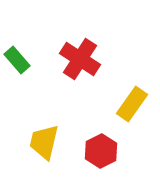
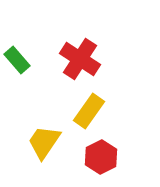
yellow rectangle: moved 43 px left, 7 px down
yellow trapezoid: rotated 21 degrees clockwise
red hexagon: moved 6 px down
